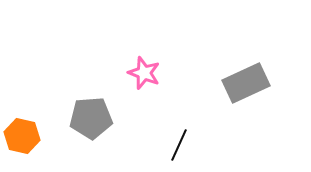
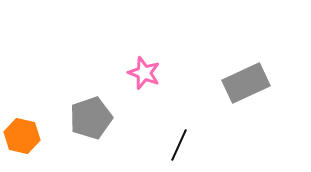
gray pentagon: rotated 15 degrees counterclockwise
